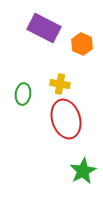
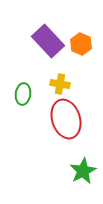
purple rectangle: moved 4 px right, 13 px down; rotated 20 degrees clockwise
orange hexagon: moved 1 px left
